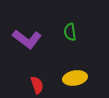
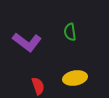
purple L-shape: moved 3 px down
red semicircle: moved 1 px right, 1 px down
